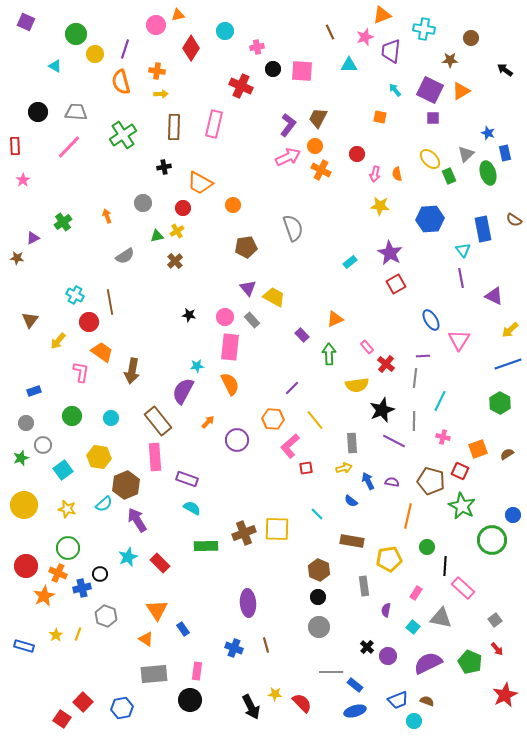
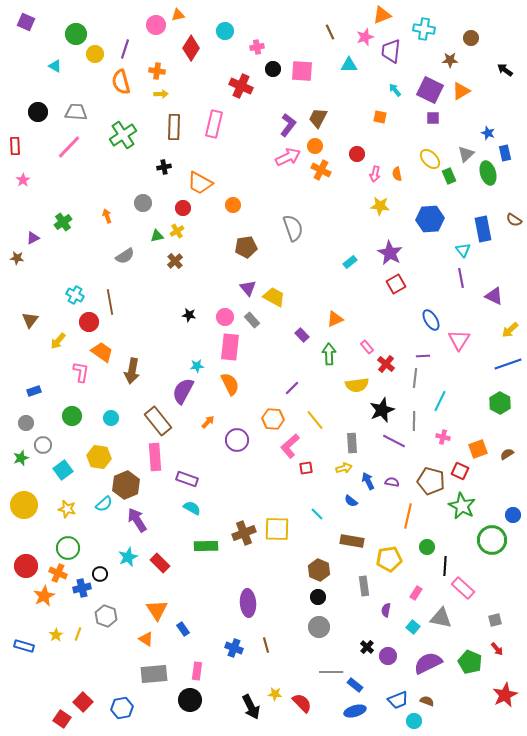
gray square at (495, 620): rotated 24 degrees clockwise
